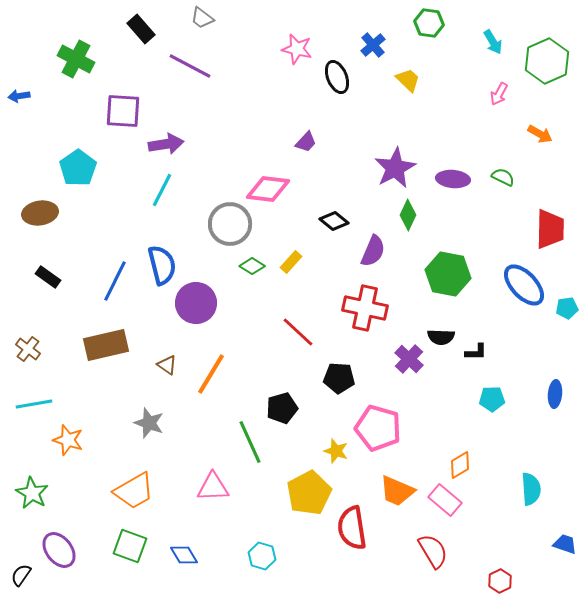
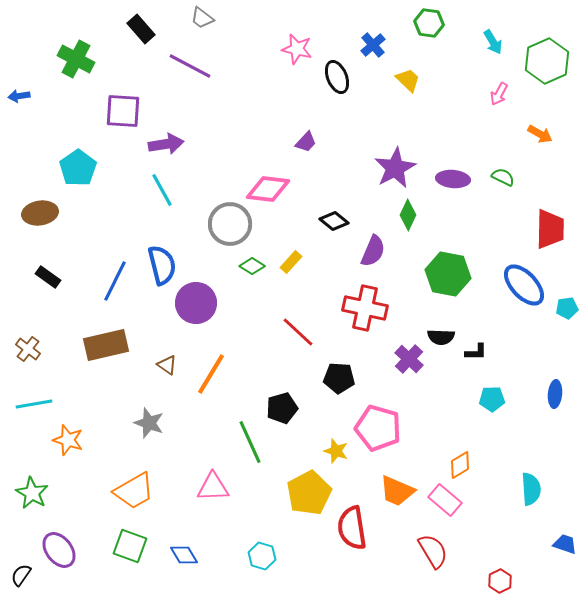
cyan line at (162, 190): rotated 56 degrees counterclockwise
